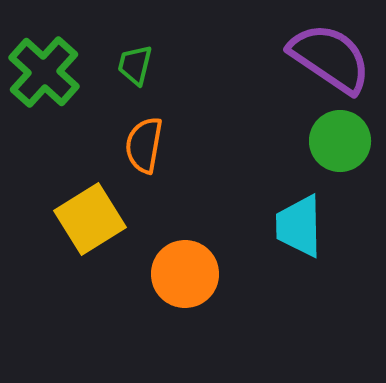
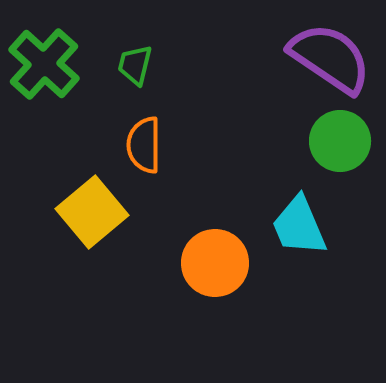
green cross: moved 8 px up
orange semicircle: rotated 10 degrees counterclockwise
yellow square: moved 2 px right, 7 px up; rotated 8 degrees counterclockwise
cyan trapezoid: rotated 22 degrees counterclockwise
orange circle: moved 30 px right, 11 px up
